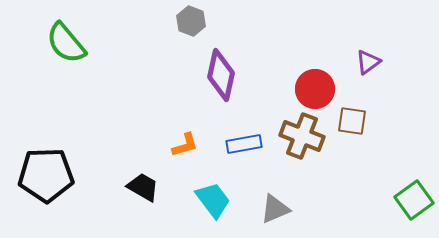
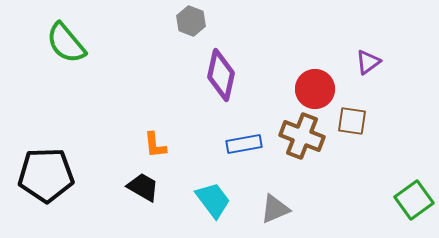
orange L-shape: moved 30 px left; rotated 100 degrees clockwise
